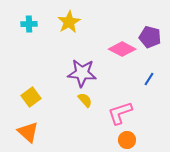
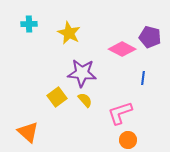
yellow star: moved 11 px down; rotated 15 degrees counterclockwise
blue line: moved 6 px left, 1 px up; rotated 24 degrees counterclockwise
yellow square: moved 26 px right
orange circle: moved 1 px right
